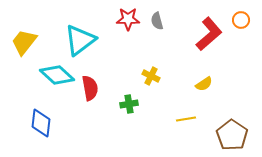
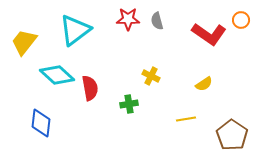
red L-shape: rotated 76 degrees clockwise
cyan triangle: moved 5 px left, 10 px up
